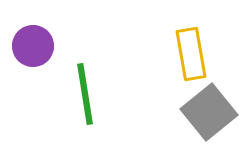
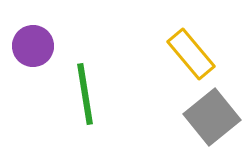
yellow rectangle: rotated 30 degrees counterclockwise
gray square: moved 3 px right, 5 px down
